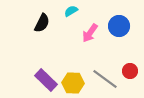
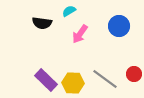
cyan semicircle: moved 2 px left
black semicircle: rotated 72 degrees clockwise
pink arrow: moved 10 px left, 1 px down
red circle: moved 4 px right, 3 px down
